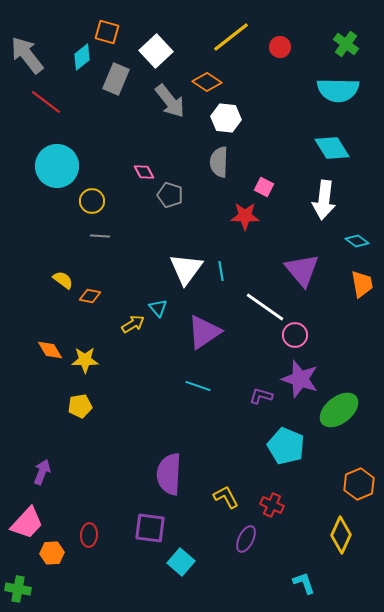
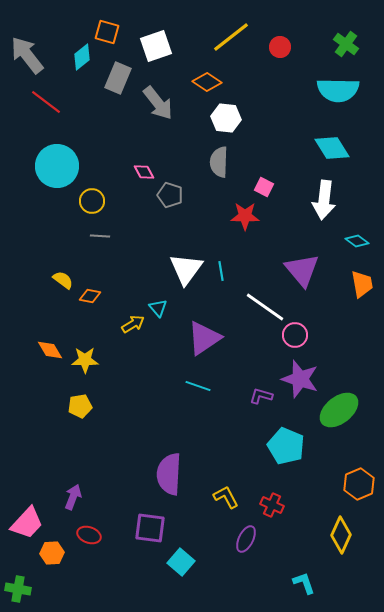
white square at (156, 51): moved 5 px up; rotated 24 degrees clockwise
gray rectangle at (116, 79): moved 2 px right, 1 px up
gray arrow at (170, 101): moved 12 px left, 2 px down
purple triangle at (204, 332): moved 6 px down
purple arrow at (42, 472): moved 31 px right, 25 px down
red ellipse at (89, 535): rotated 75 degrees counterclockwise
